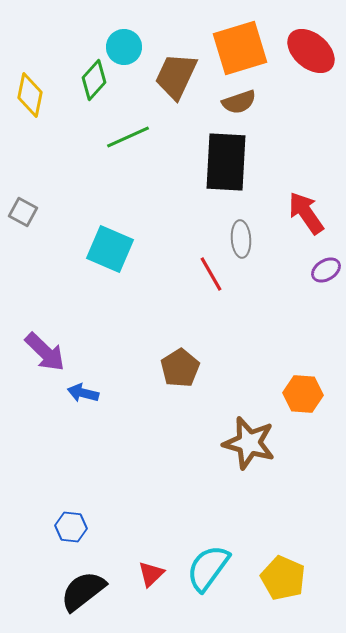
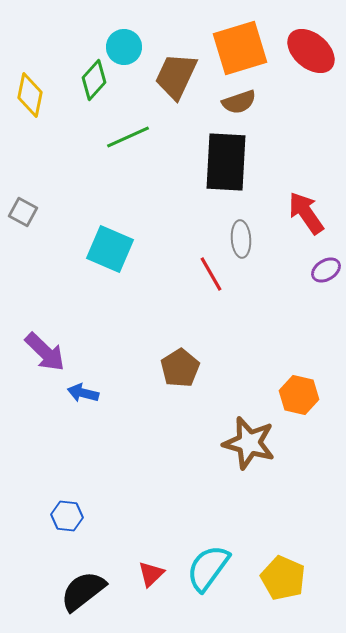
orange hexagon: moved 4 px left, 1 px down; rotated 9 degrees clockwise
blue hexagon: moved 4 px left, 11 px up
